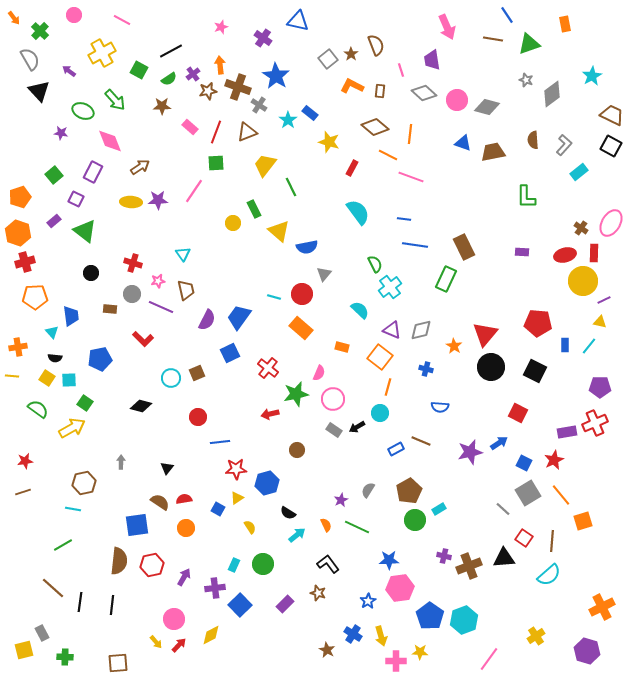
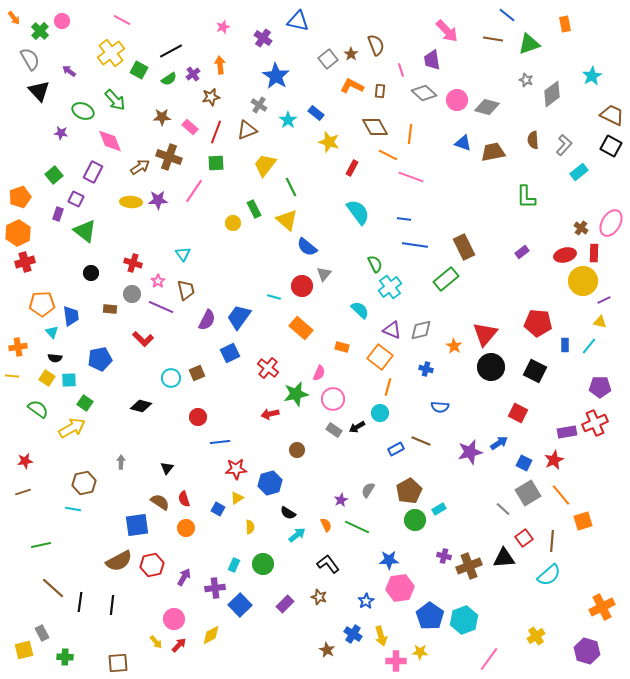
pink circle at (74, 15): moved 12 px left, 6 px down
blue line at (507, 15): rotated 18 degrees counterclockwise
pink star at (221, 27): moved 2 px right
pink arrow at (447, 27): moved 4 px down; rotated 20 degrees counterclockwise
yellow cross at (102, 53): moved 9 px right; rotated 8 degrees counterclockwise
brown cross at (238, 87): moved 69 px left, 70 px down
brown star at (208, 91): moved 3 px right, 6 px down
brown star at (162, 106): moved 11 px down
blue rectangle at (310, 113): moved 6 px right
brown diamond at (375, 127): rotated 20 degrees clockwise
brown triangle at (247, 132): moved 2 px up
purple rectangle at (54, 221): moved 4 px right, 7 px up; rotated 32 degrees counterclockwise
yellow triangle at (279, 231): moved 8 px right, 11 px up
orange hexagon at (18, 233): rotated 15 degrees clockwise
blue semicircle at (307, 247): rotated 50 degrees clockwise
purple rectangle at (522, 252): rotated 40 degrees counterclockwise
green rectangle at (446, 279): rotated 25 degrees clockwise
pink star at (158, 281): rotated 24 degrees counterclockwise
red circle at (302, 294): moved 8 px up
orange pentagon at (35, 297): moved 7 px right, 7 px down
blue hexagon at (267, 483): moved 3 px right
red semicircle at (184, 499): rotated 98 degrees counterclockwise
yellow semicircle at (250, 527): rotated 32 degrees clockwise
red square at (524, 538): rotated 18 degrees clockwise
green line at (63, 545): moved 22 px left; rotated 18 degrees clockwise
brown semicircle at (119, 561): rotated 56 degrees clockwise
brown star at (318, 593): moved 1 px right, 4 px down
blue star at (368, 601): moved 2 px left
